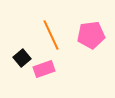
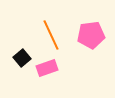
pink rectangle: moved 3 px right, 1 px up
